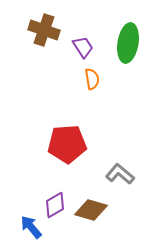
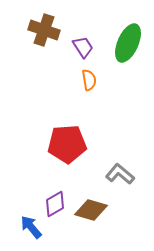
green ellipse: rotated 15 degrees clockwise
orange semicircle: moved 3 px left, 1 px down
purple diamond: moved 1 px up
